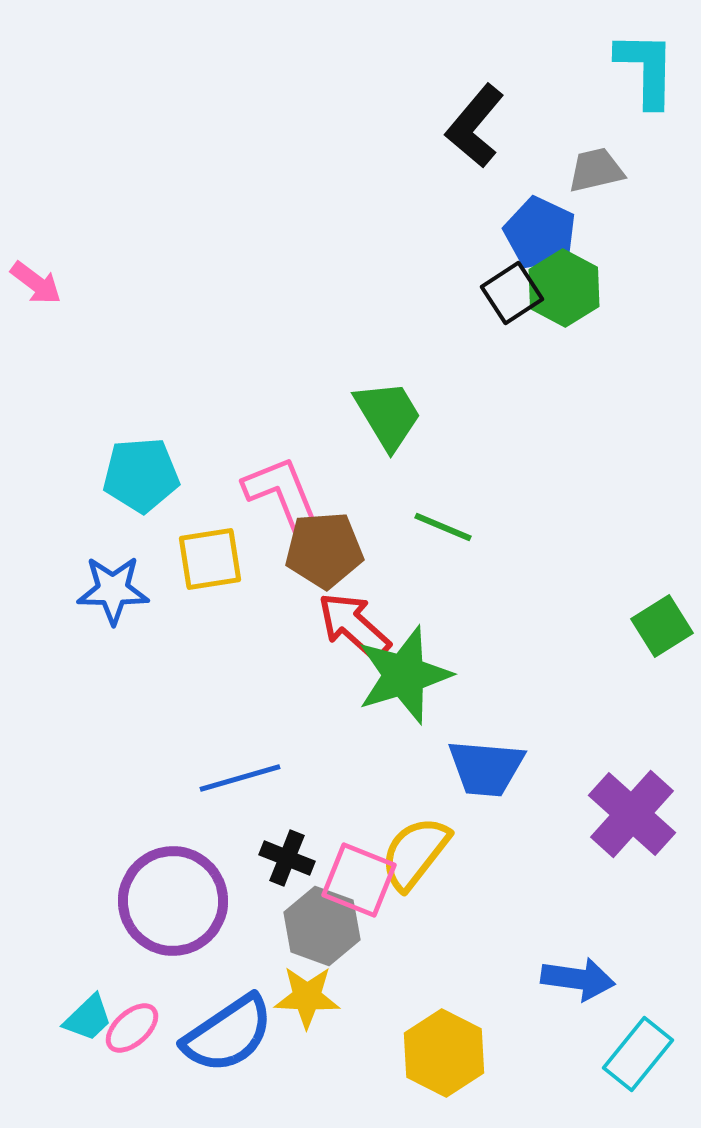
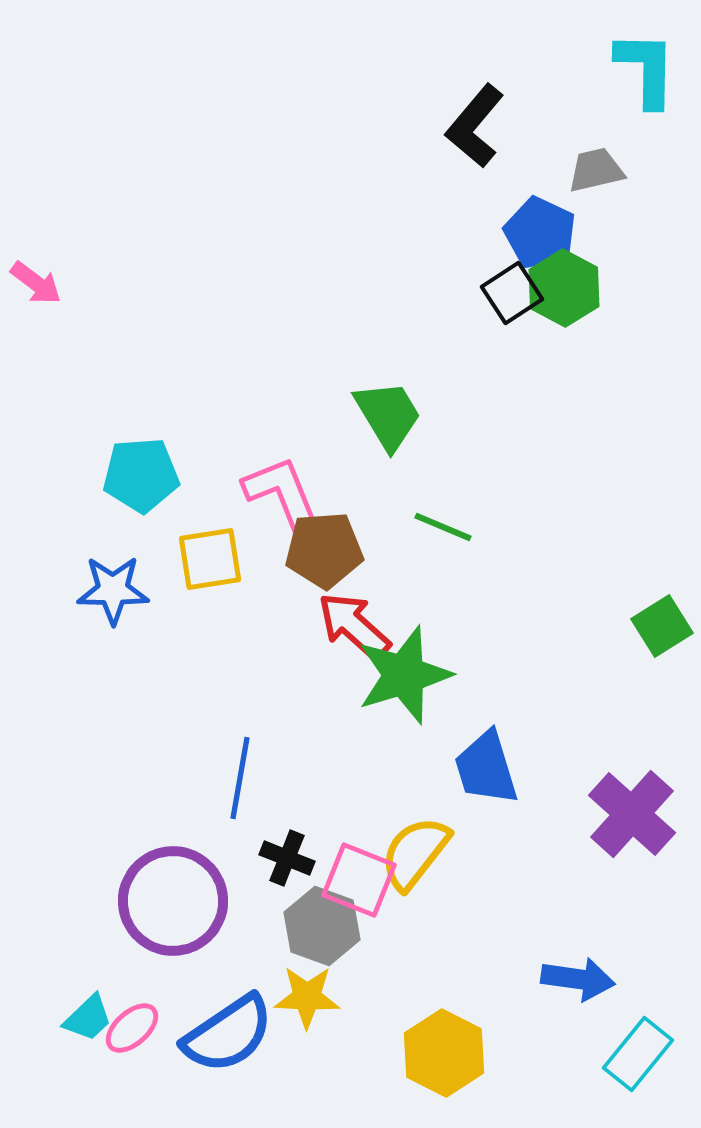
blue trapezoid: rotated 68 degrees clockwise
blue line: rotated 64 degrees counterclockwise
